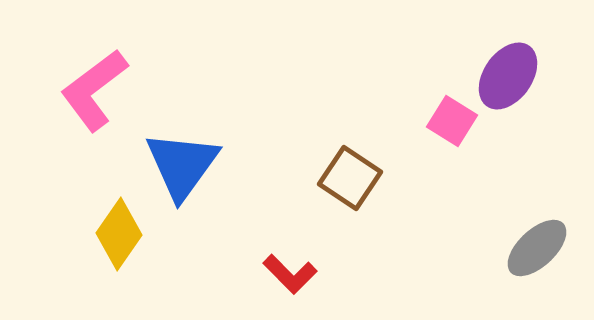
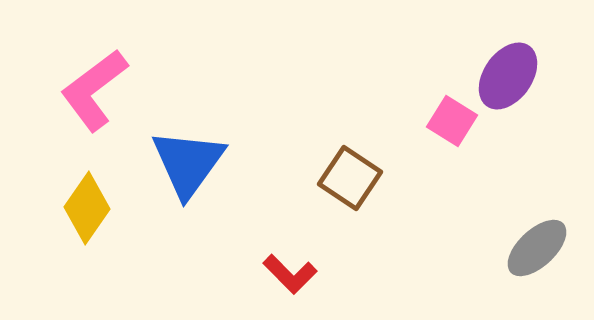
blue triangle: moved 6 px right, 2 px up
yellow diamond: moved 32 px left, 26 px up
